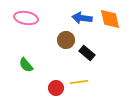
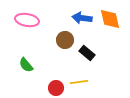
pink ellipse: moved 1 px right, 2 px down
brown circle: moved 1 px left
